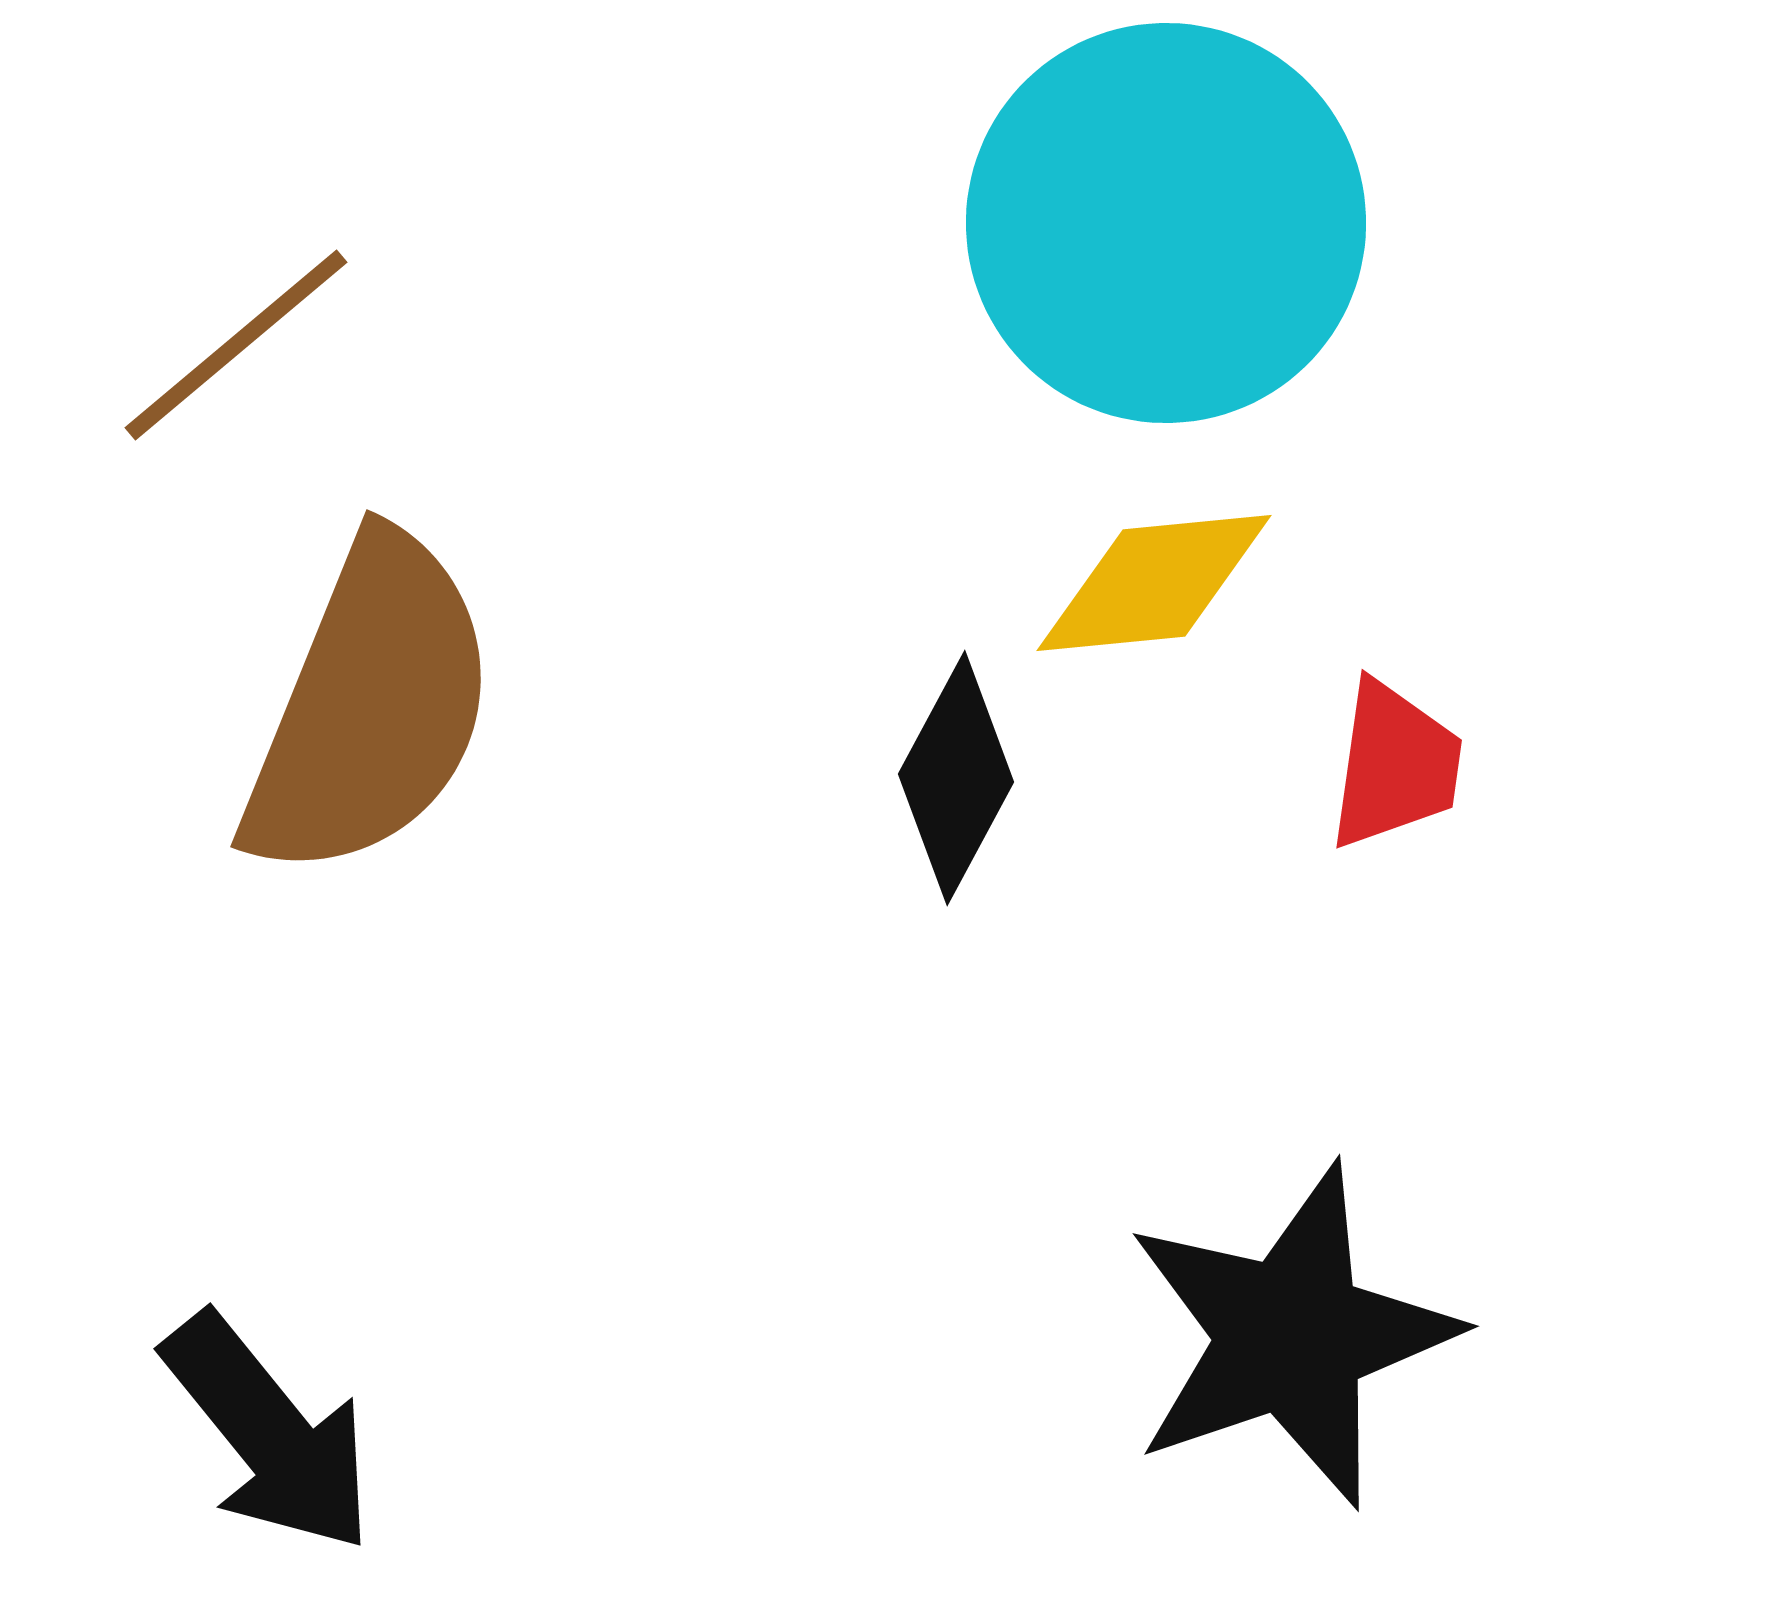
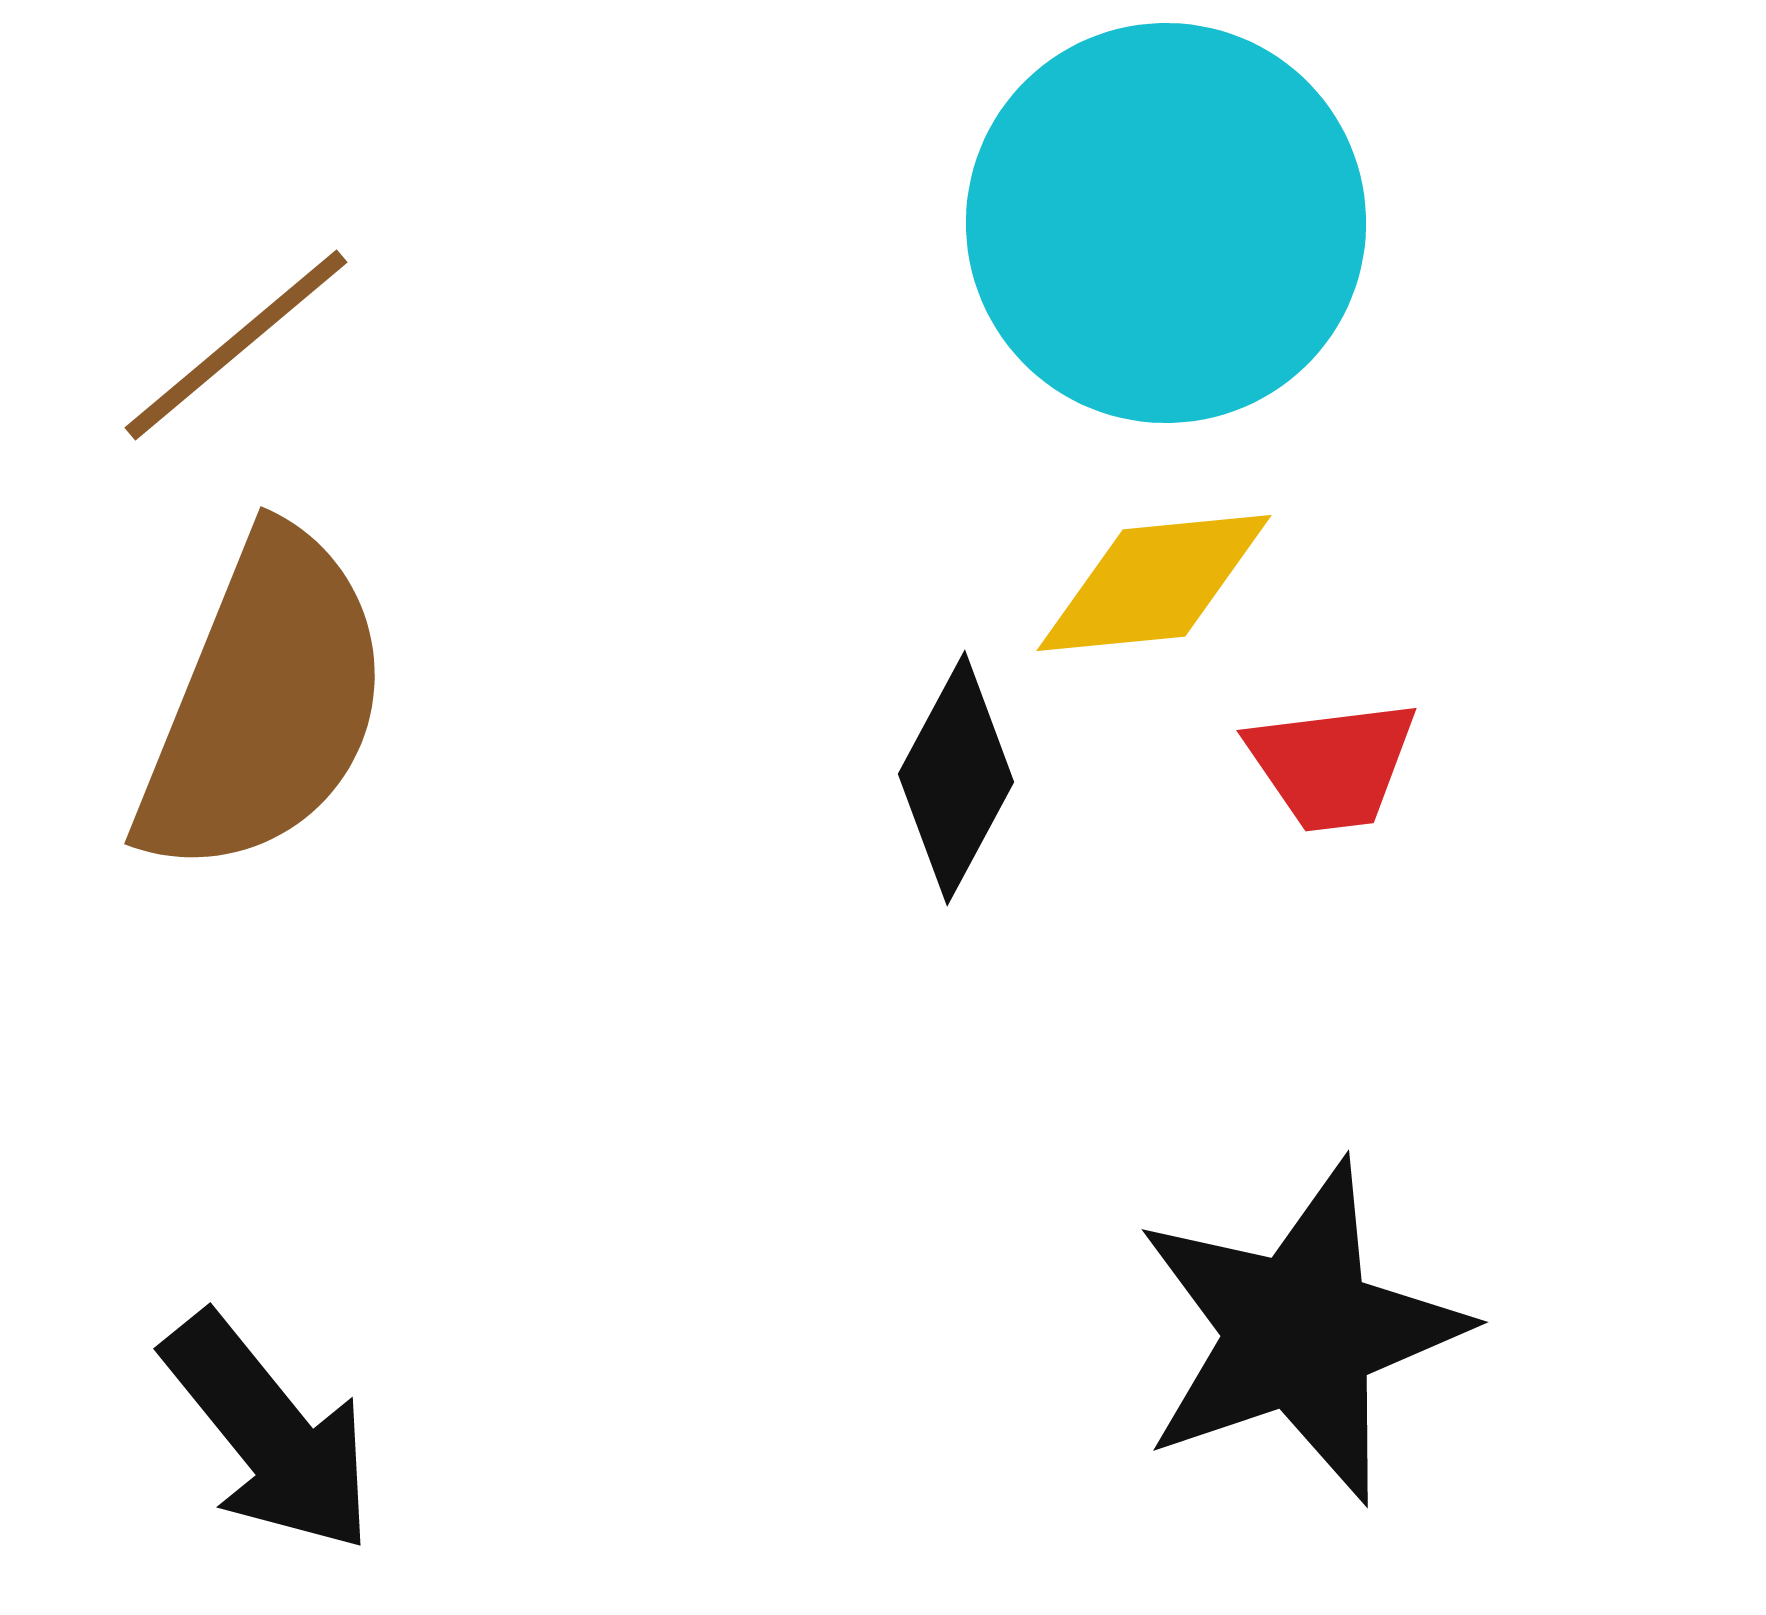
brown semicircle: moved 106 px left, 3 px up
red trapezoid: moved 63 px left; rotated 75 degrees clockwise
black star: moved 9 px right, 4 px up
